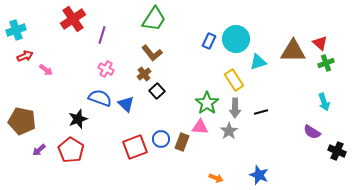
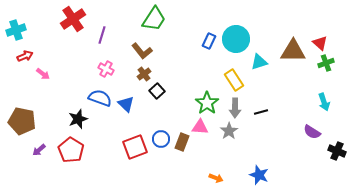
brown L-shape: moved 10 px left, 2 px up
cyan triangle: moved 1 px right
pink arrow: moved 3 px left, 4 px down
